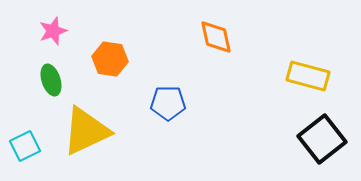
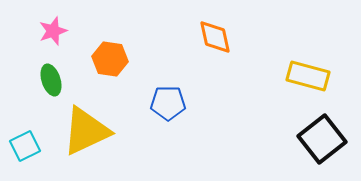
orange diamond: moved 1 px left
